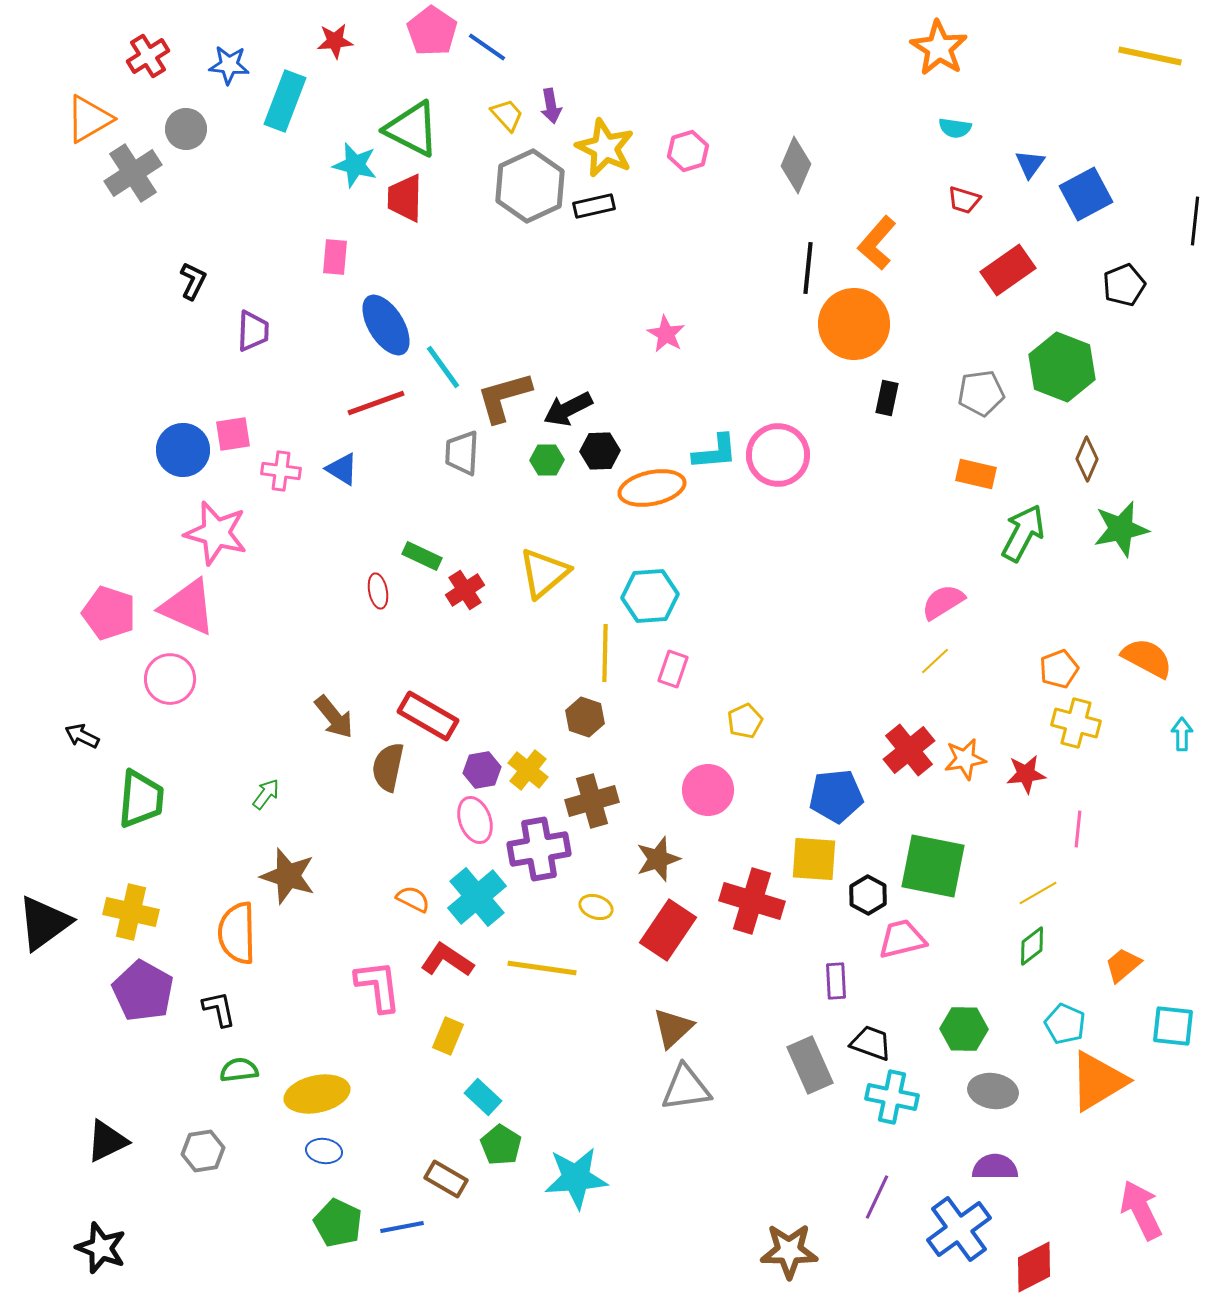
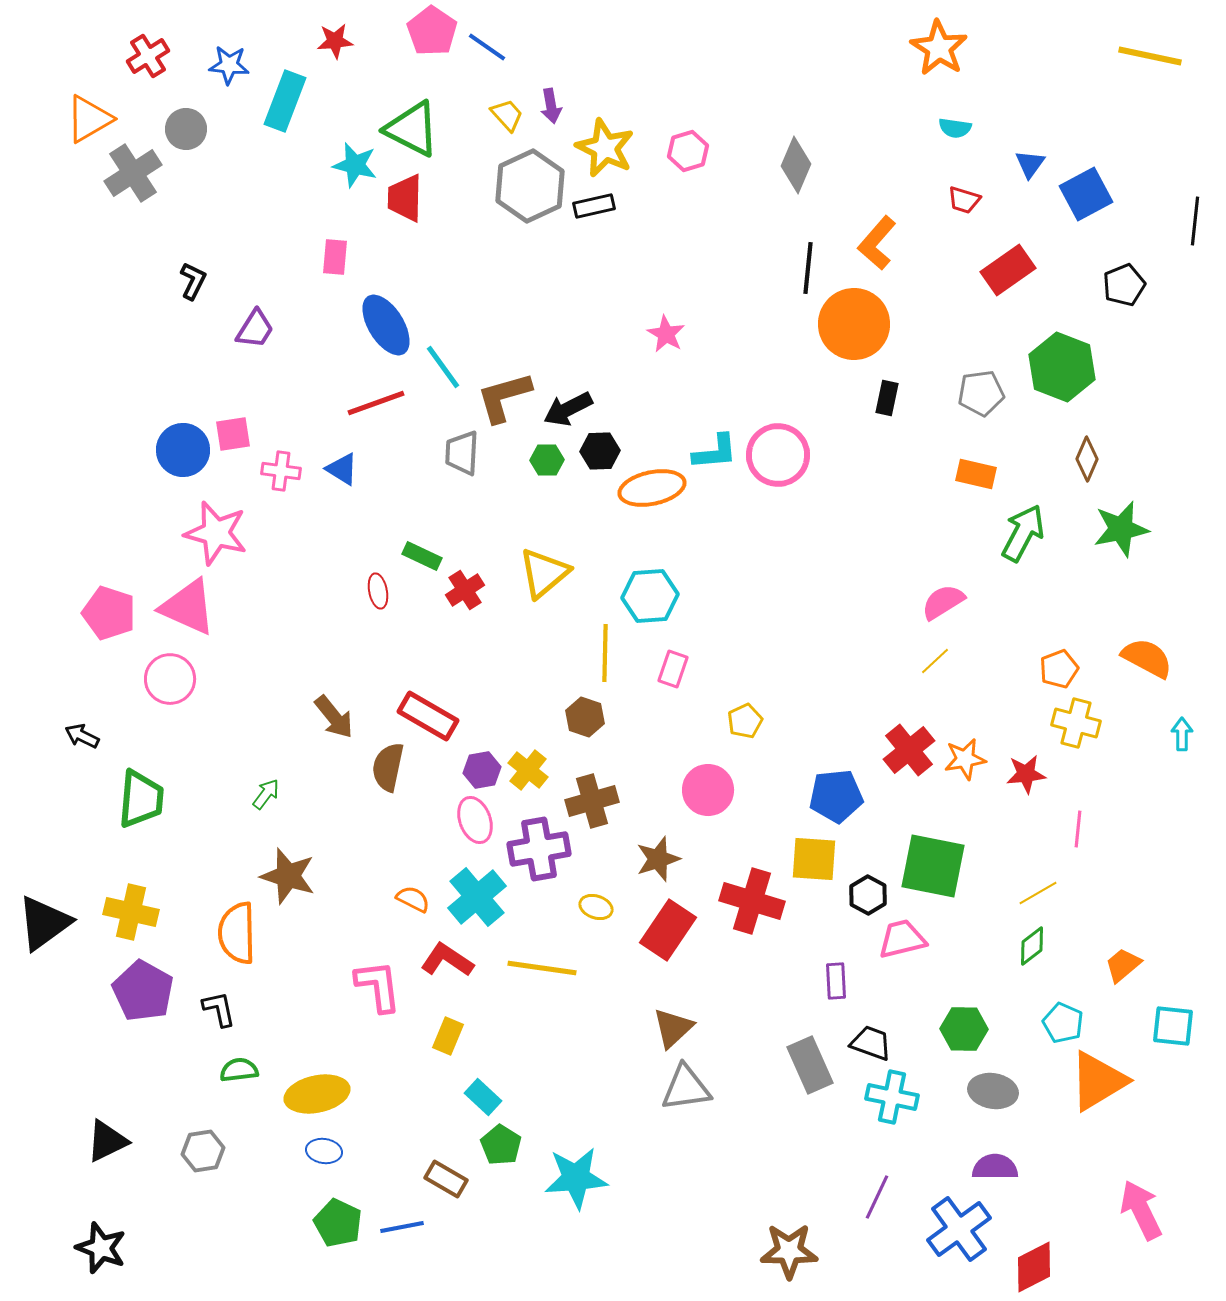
purple trapezoid at (253, 331): moved 2 px right, 2 px up; rotated 30 degrees clockwise
cyan pentagon at (1065, 1024): moved 2 px left, 1 px up
